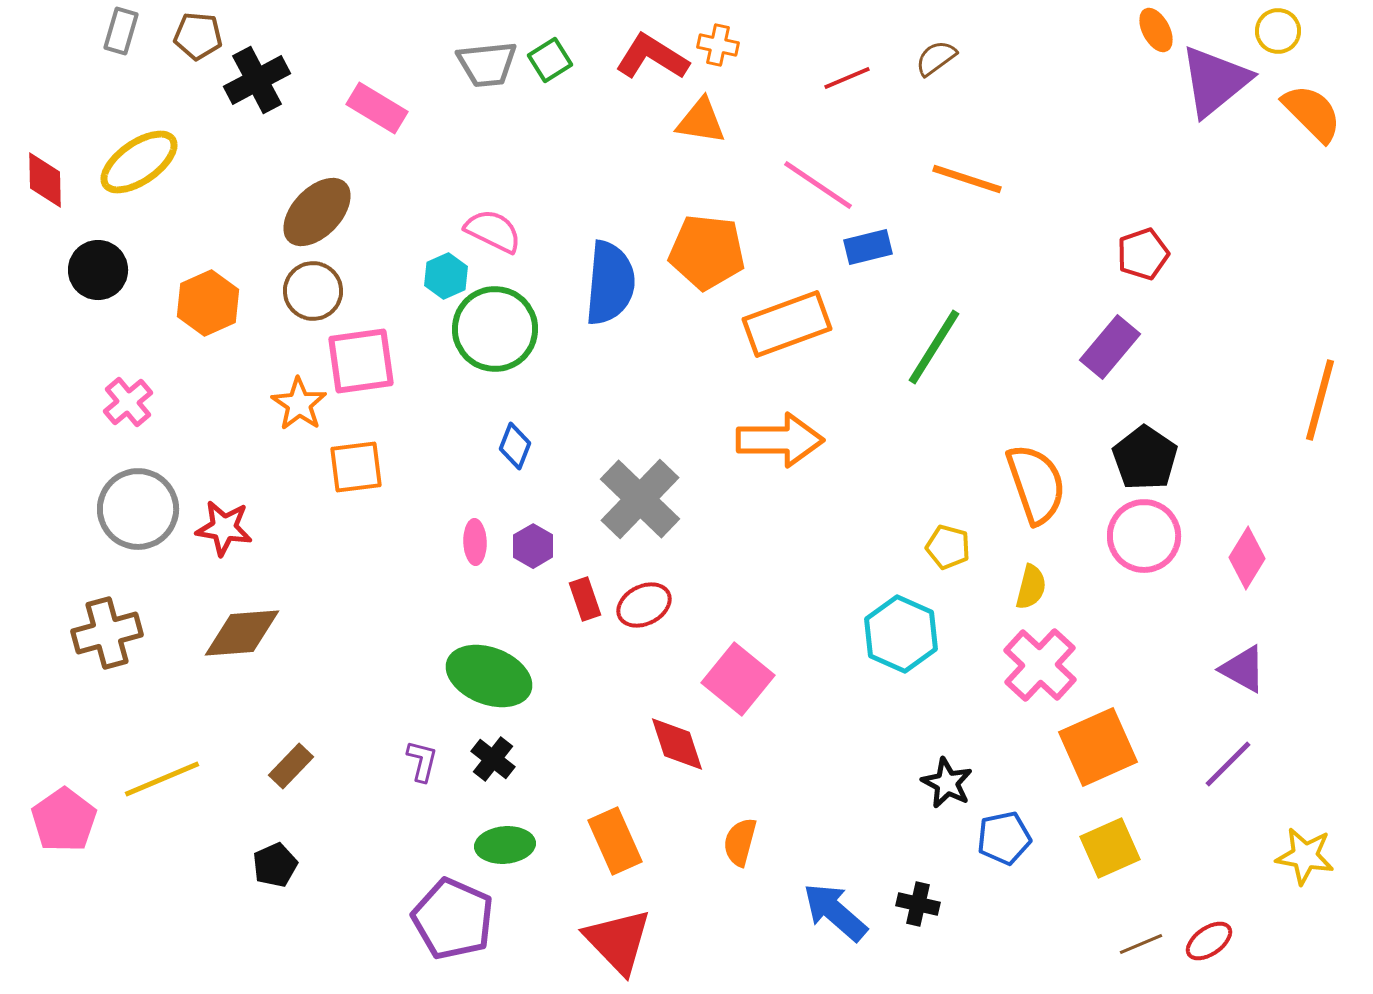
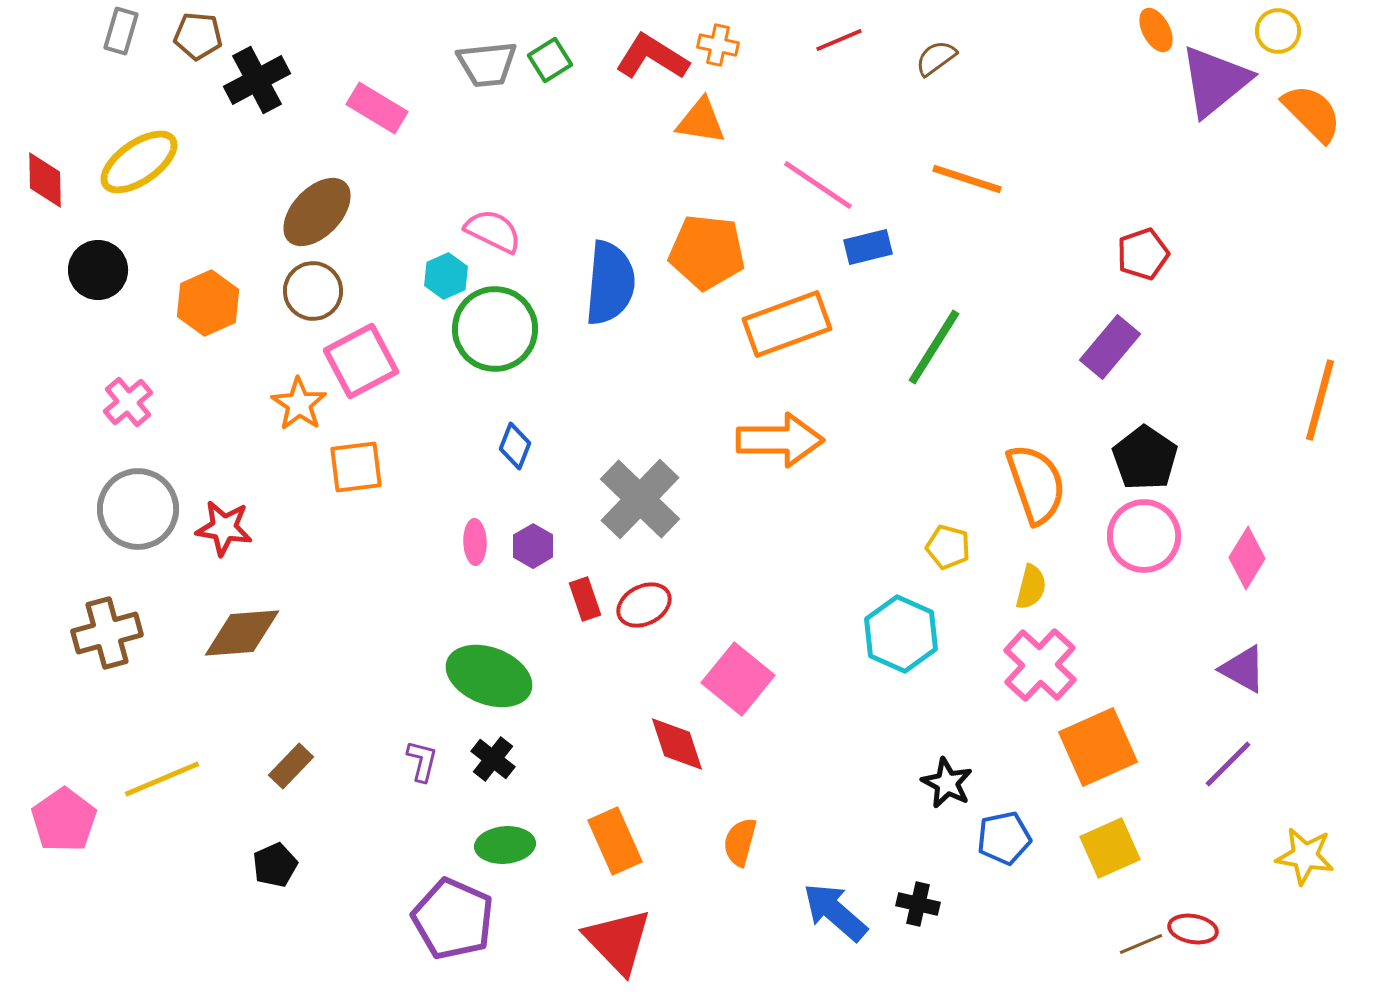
red line at (847, 78): moved 8 px left, 38 px up
pink square at (361, 361): rotated 20 degrees counterclockwise
red ellipse at (1209, 941): moved 16 px left, 12 px up; rotated 45 degrees clockwise
